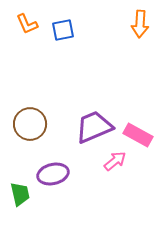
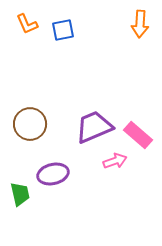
pink rectangle: rotated 12 degrees clockwise
pink arrow: rotated 20 degrees clockwise
